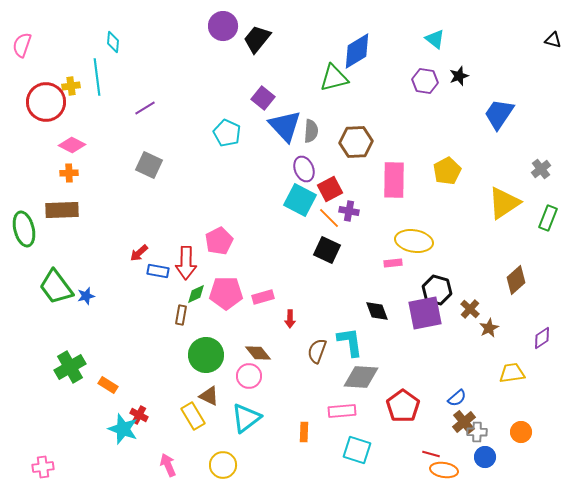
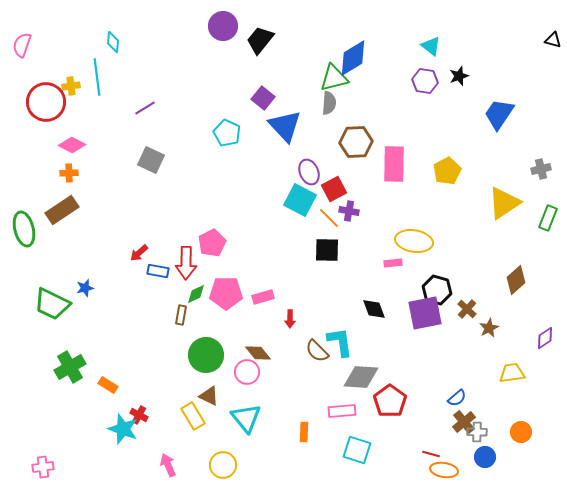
black trapezoid at (257, 39): moved 3 px right, 1 px down
cyan triangle at (435, 39): moved 4 px left, 7 px down
blue diamond at (357, 51): moved 4 px left, 7 px down
gray semicircle at (311, 131): moved 18 px right, 28 px up
gray square at (149, 165): moved 2 px right, 5 px up
purple ellipse at (304, 169): moved 5 px right, 3 px down
gray cross at (541, 169): rotated 24 degrees clockwise
pink rectangle at (394, 180): moved 16 px up
red square at (330, 189): moved 4 px right
brown rectangle at (62, 210): rotated 32 degrees counterclockwise
pink pentagon at (219, 241): moved 7 px left, 2 px down
black square at (327, 250): rotated 24 degrees counterclockwise
green trapezoid at (56, 287): moved 4 px left, 17 px down; rotated 27 degrees counterclockwise
blue star at (86, 296): moved 1 px left, 8 px up
brown cross at (470, 309): moved 3 px left
black diamond at (377, 311): moved 3 px left, 2 px up
purple diamond at (542, 338): moved 3 px right
cyan L-shape at (350, 342): moved 10 px left
brown semicircle at (317, 351): rotated 65 degrees counterclockwise
pink circle at (249, 376): moved 2 px left, 4 px up
red pentagon at (403, 406): moved 13 px left, 5 px up
cyan triangle at (246, 418): rotated 32 degrees counterclockwise
